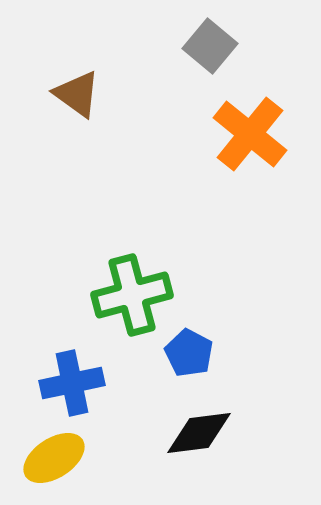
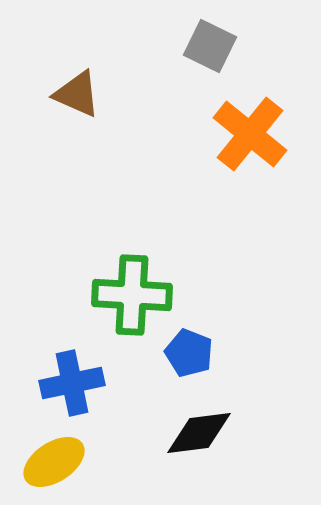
gray square: rotated 14 degrees counterclockwise
brown triangle: rotated 12 degrees counterclockwise
green cross: rotated 18 degrees clockwise
blue pentagon: rotated 6 degrees counterclockwise
yellow ellipse: moved 4 px down
